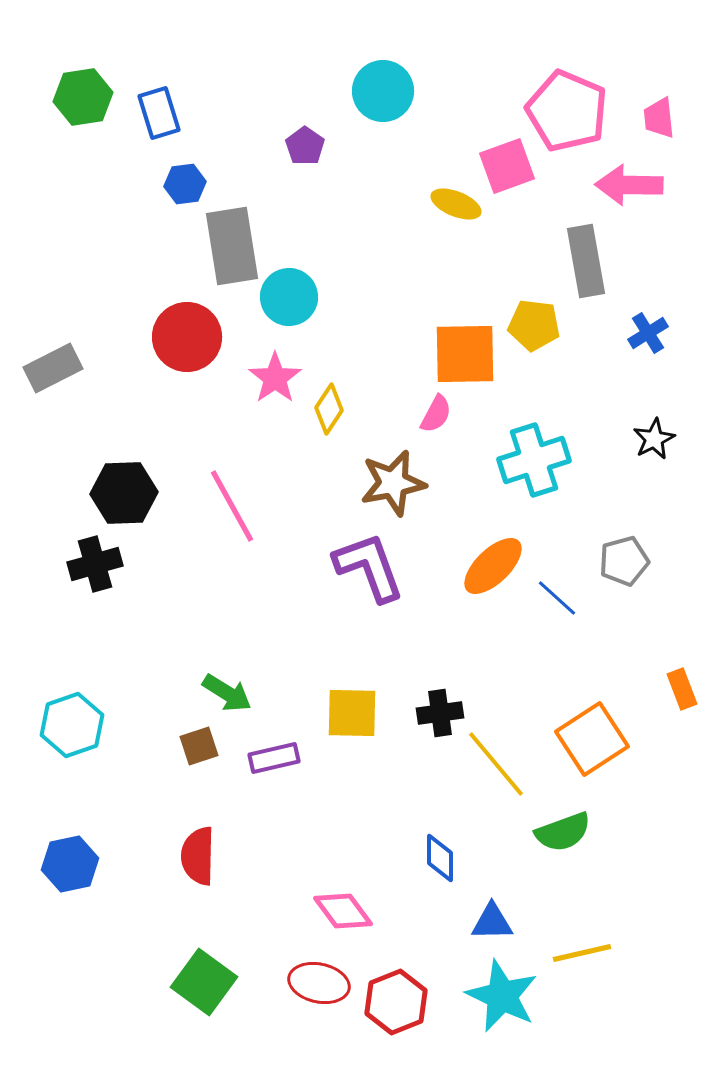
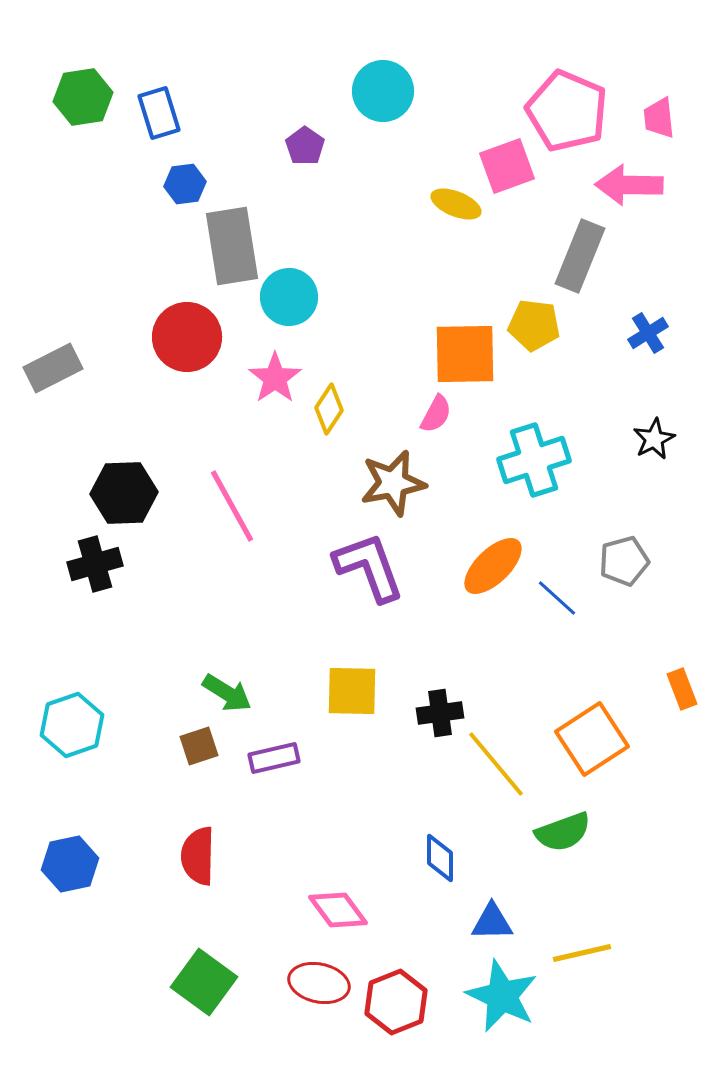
gray rectangle at (586, 261): moved 6 px left, 5 px up; rotated 32 degrees clockwise
yellow square at (352, 713): moved 22 px up
pink diamond at (343, 911): moved 5 px left, 1 px up
